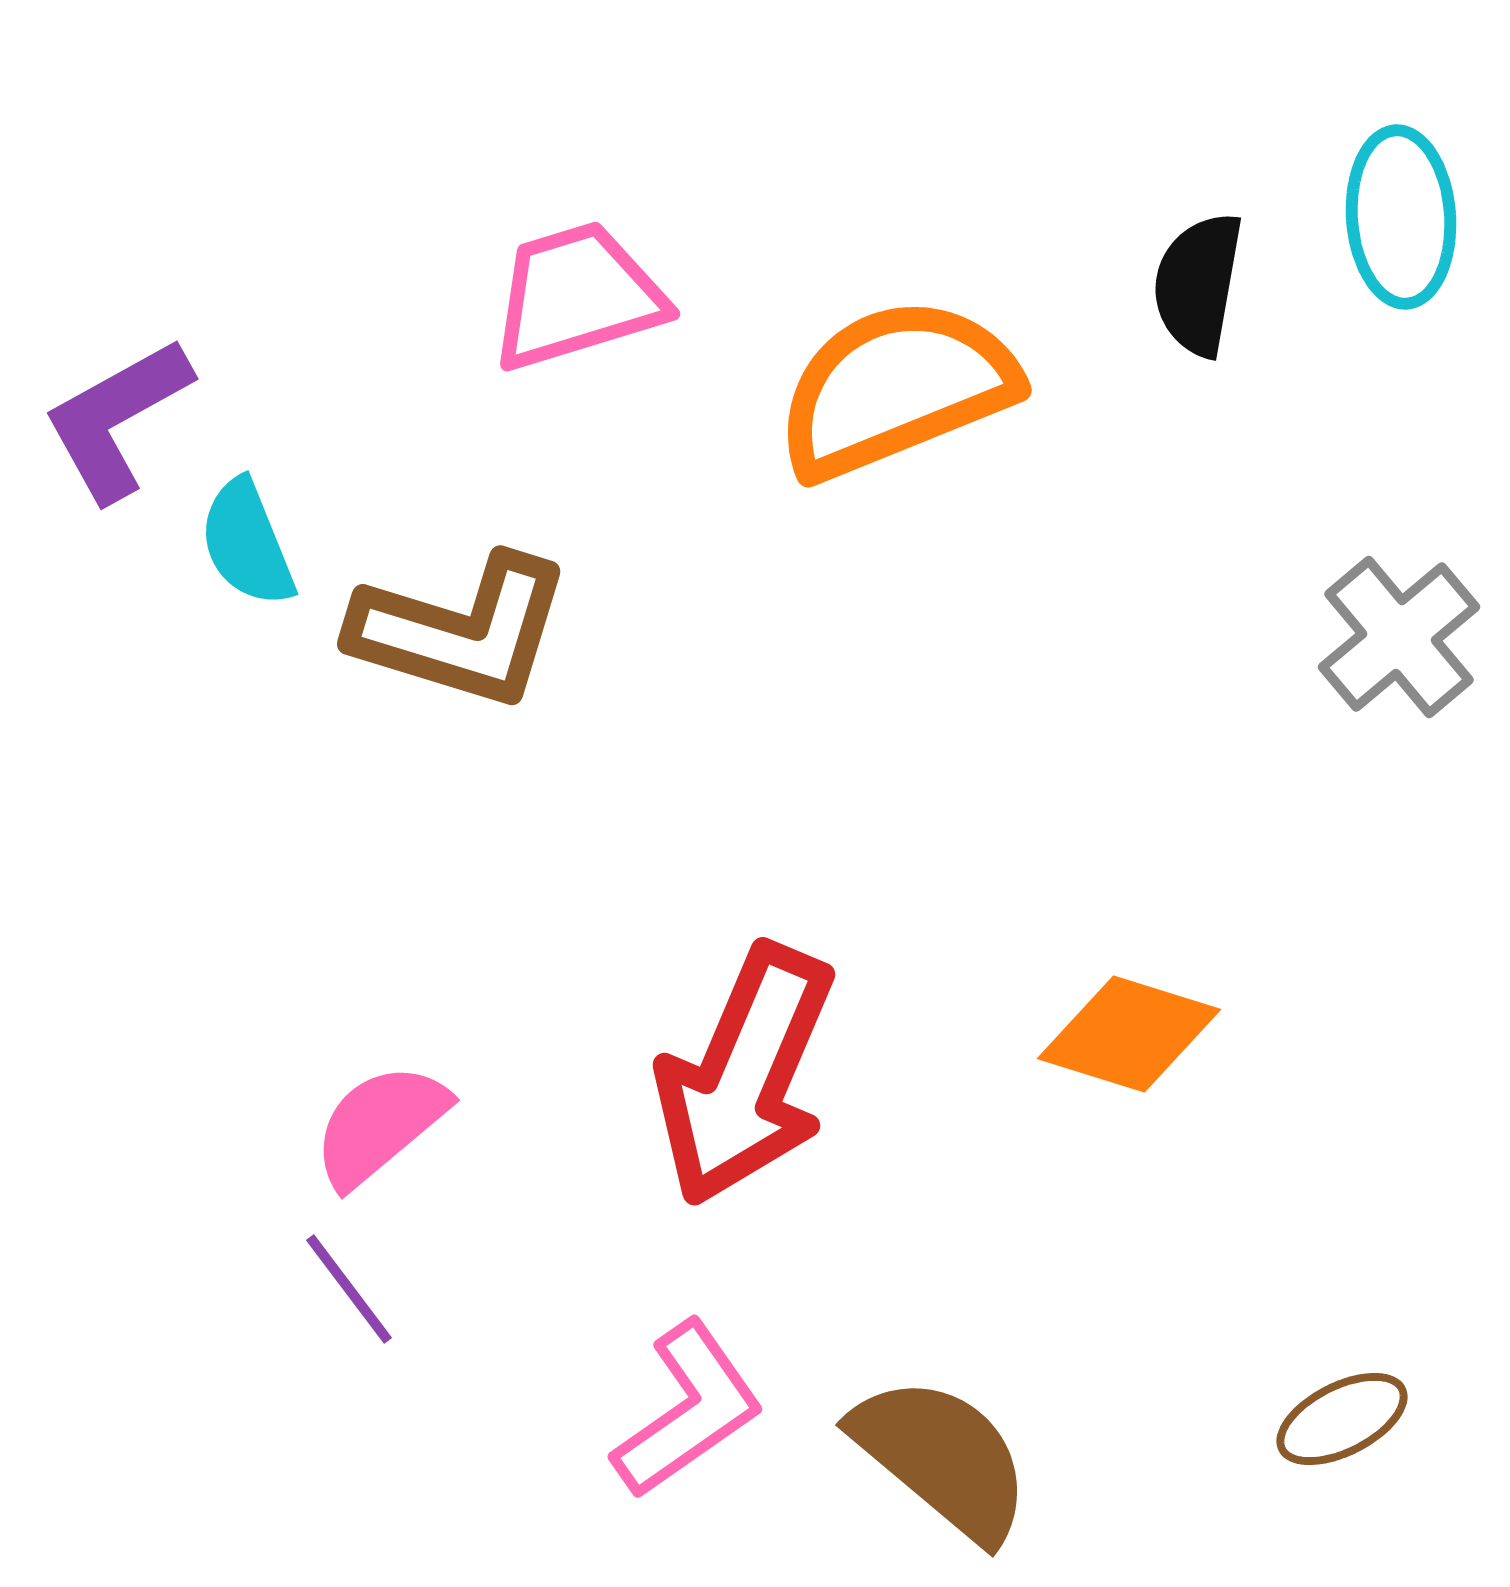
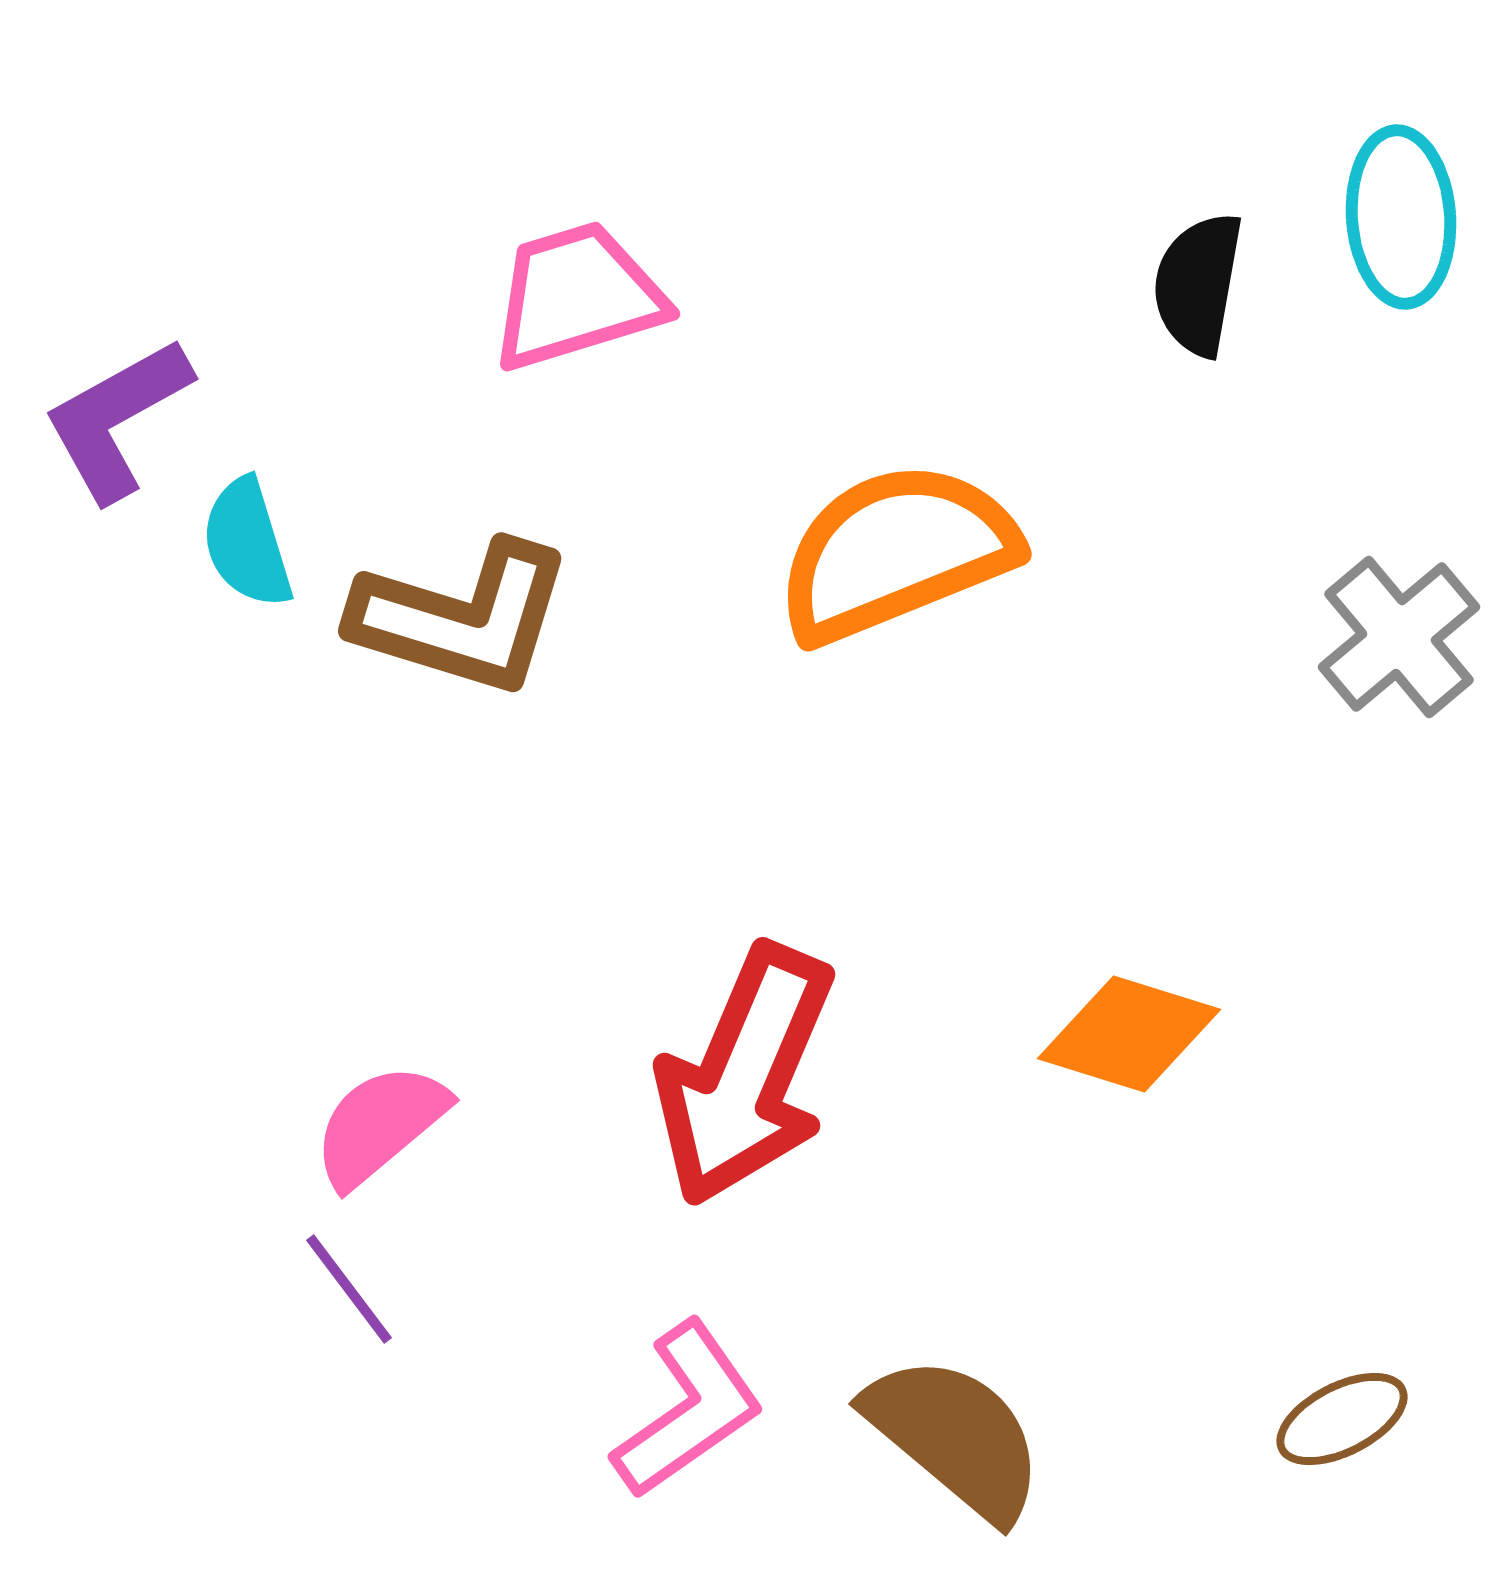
orange semicircle: moved 164 px down
cyan semicircle: rotated 5 degrees clockwise
brown L-shape: moved 1 px right, 13 px up
brown semicircle: moved 13 px right, 21 px up
